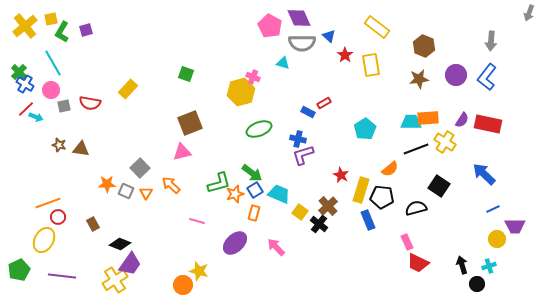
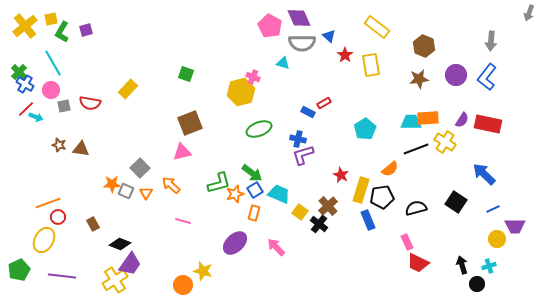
orange star at (107, 184): moved 5 px right
black square at (439, 186): moved 17 px right, 16 px down
black pentagon at (382, 197): rotated 15 degrees counterclockwise
pink line at (197, 221): moved 14 px left
yellow star at (199, 271): moved 4 px right
